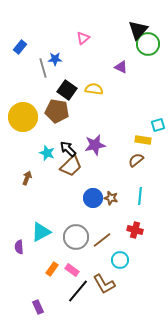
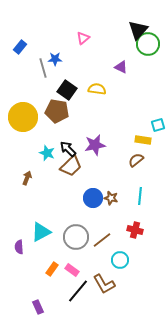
yellow semicircle: moved 3 px right
